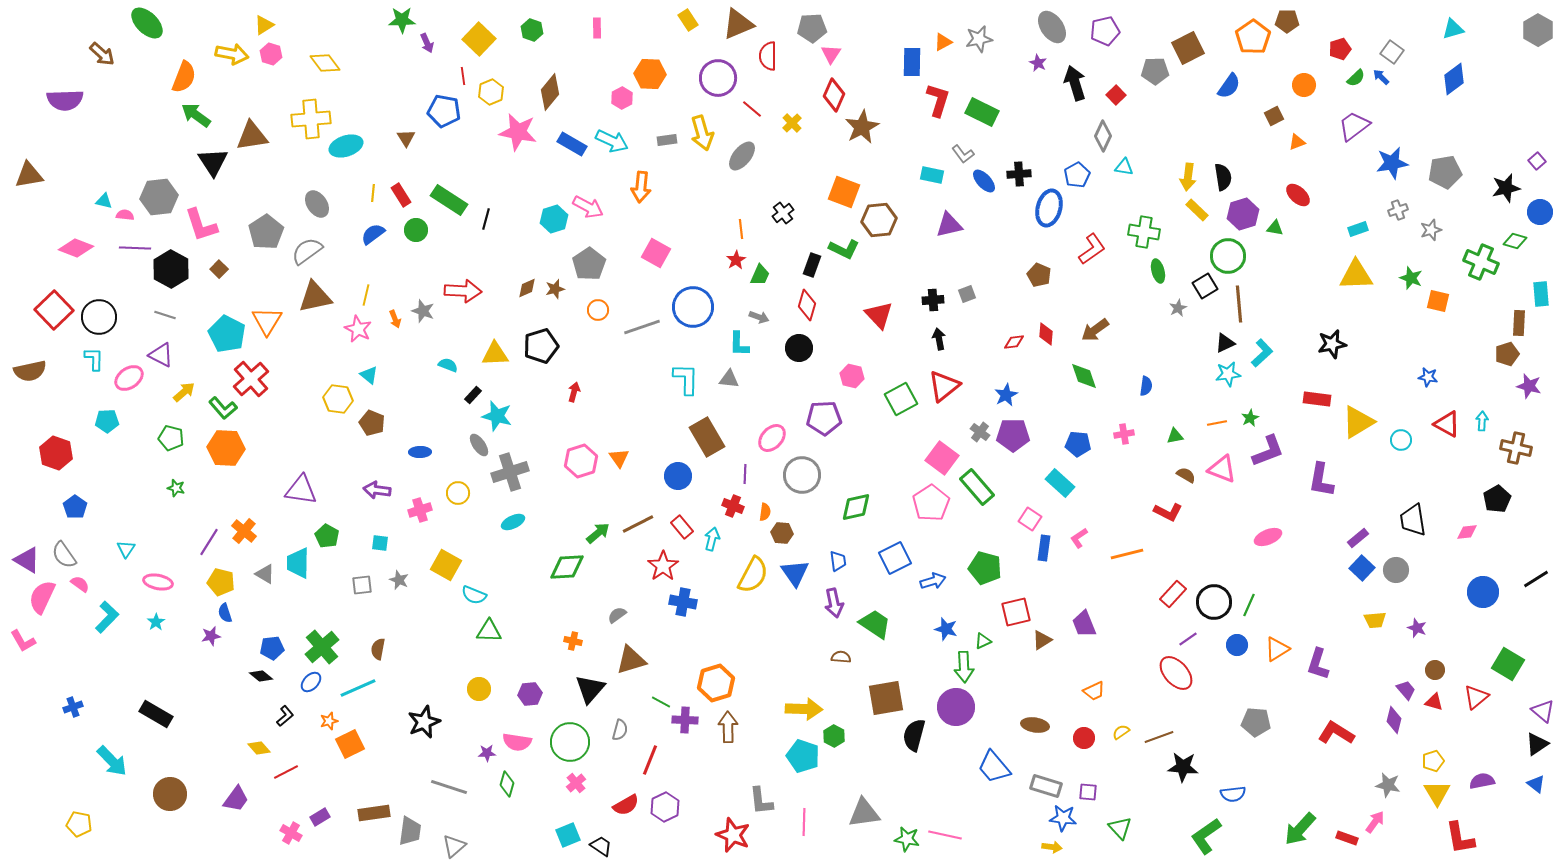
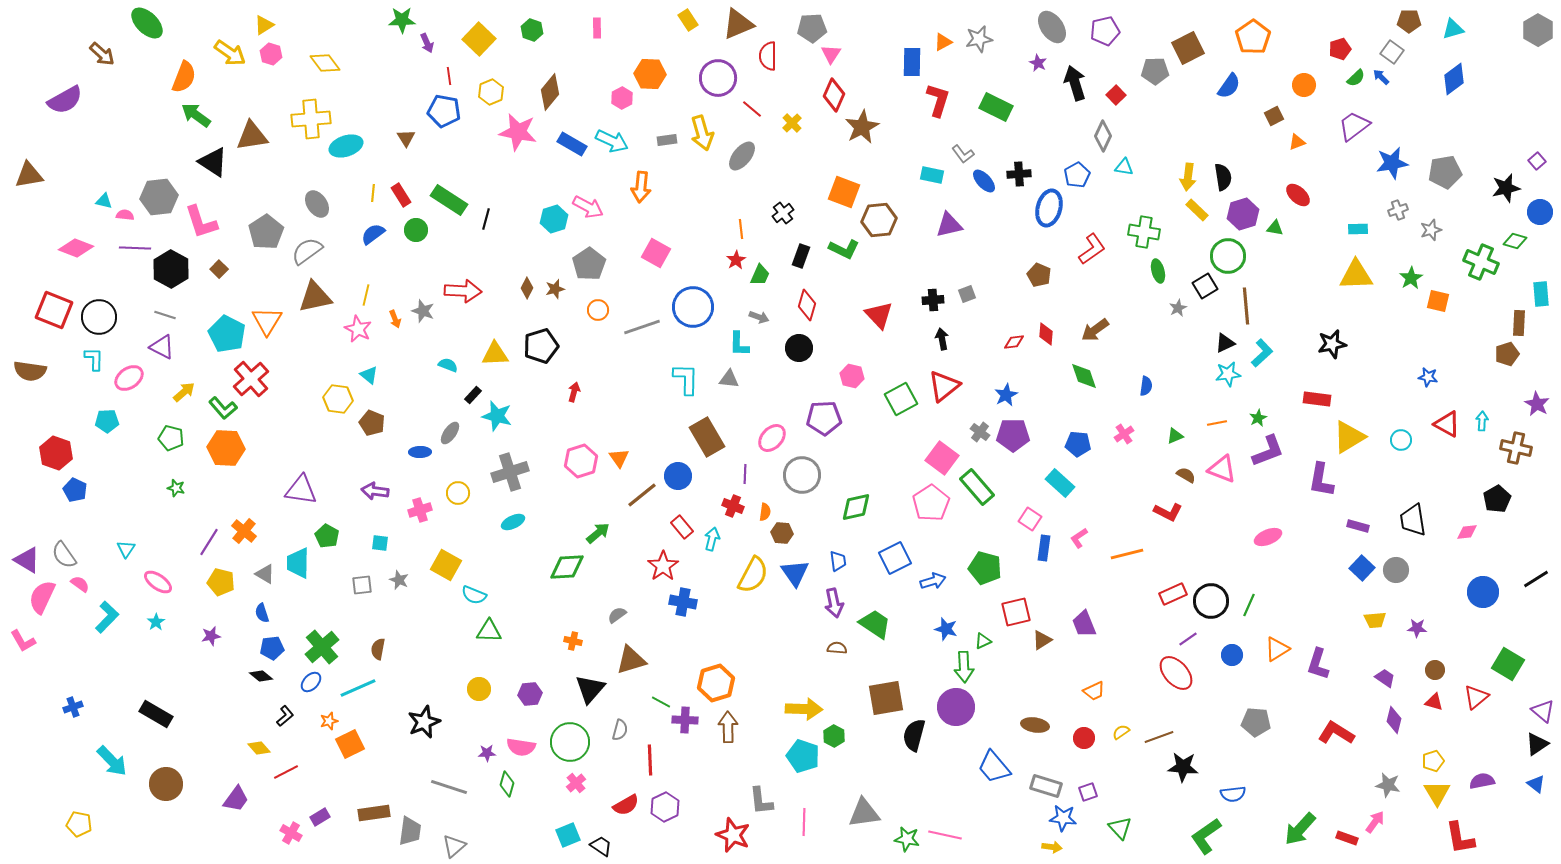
brown pentagon at (1287, 21): moved 122 px right
yellow arrow at (232, 54): moved 2 px left, 1 px up; rotated 24 degrees clockwise
red line at (463, 76): moved 14 px left
purple semicircle at (65, 100): rotated 27 degrees counterclockwise
green rectangle at (982, 112): moved 14 px right, 5 px up
black triangle at (213, 162): rotated 24 degrees counterclockwise
pink L-shape at (201, 225): moved 3 px up
cyan rectangle at (1358, 229): rotated 18 degrees clockwise
black rectangle at (812, 265): moved 11 px left, 9 px up
green star at (1411, 278): rotated 20 degrees clockwise
brown diamond at (527, 288): rotated 40 degrees counterclockwise
brown line at (1239, 304): moved 7 px right, 2 px down
red square at (54, 310): rotated 24 degrees counterclockwise
black arrow at (939, 339): moved 3 px right
purple triangle at (161, 355): moved 1 px right, 8 px up
brown semicircle at (30, 371): rotated 20 degrees clockwise
purple star at (1529, 386): moved 8 px right, 18 px down; rotated 15 degrees clockwise
green star at (1250, 418): moved 8 px right
yellow triangle at (1358, 422): moved 9 px left, 15 px down
pink cross at (1124, 434): rotated 24 degrees counterclockwise
green triangle at (1175, 436): rotated 12 degrees counterclockwise
gray ellipse at (479, 445): moved 29 px left, 12 px up; rotated 70 degrees clockwise
purple arrow at (377, 490): moved 2 px left, 1 px down
blue pentagon at (75, 507): moved 17 px up; rotated 10 degrees counterclockwise
brown line at (638, 524): moved 4 px right, 29 px up; rotated 12 degrees counterclockwise
purple rectangle at (1358, 538): moved 12 px up; rotated 55 degrees clockwise
pink ellipse at (158, 582): rotated 24 degrees clockwise
red rectangle at (1173, 594): rotated 24 degrees clockwise
black circle at (1214, 602): moved 3 px left, 1 px up
blue semicircle at (225, 613): moved 37 px right
purple star at (1417, 628): rotated 18 degrees counterclockwise
blue circle at (1237, 645): moved 5 px left, 10 px down
brown semicircle at (841, 657): moved 4 px left, 9 px up
purple trapezoid at (1406, 690): moved 21 px left, 12 px up; rotated 15 degrees counterclockwise
pink semicircle at (517, 742): moved 4 px right, 5 px down
red line at (650, 760): rotated 24 degrees counterclockwise
purple square at (1088, 792): rotated 24 degrees counterclockwise
brown circle at (170, 794): moved 4 px left, 10 px up
